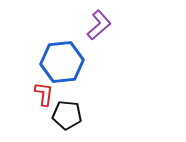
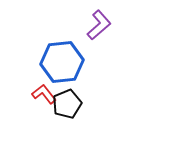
red L-shape: rotated 45 degrees counterclockwise
black pentagon: moved 11 px up; rotated 28 degrees counterclockwise
